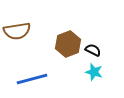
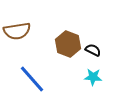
brown hexagon: rotated 20 degrees counterclockwise
cyan star: moved 1 px left, 5 px down; rotated 12 degrees counterclockwise
blue line: rotated 64 degrees clockwise
